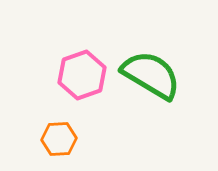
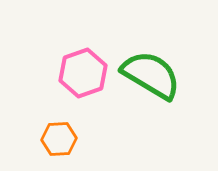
pink hexagon: moved 1 px right, 2 px up
